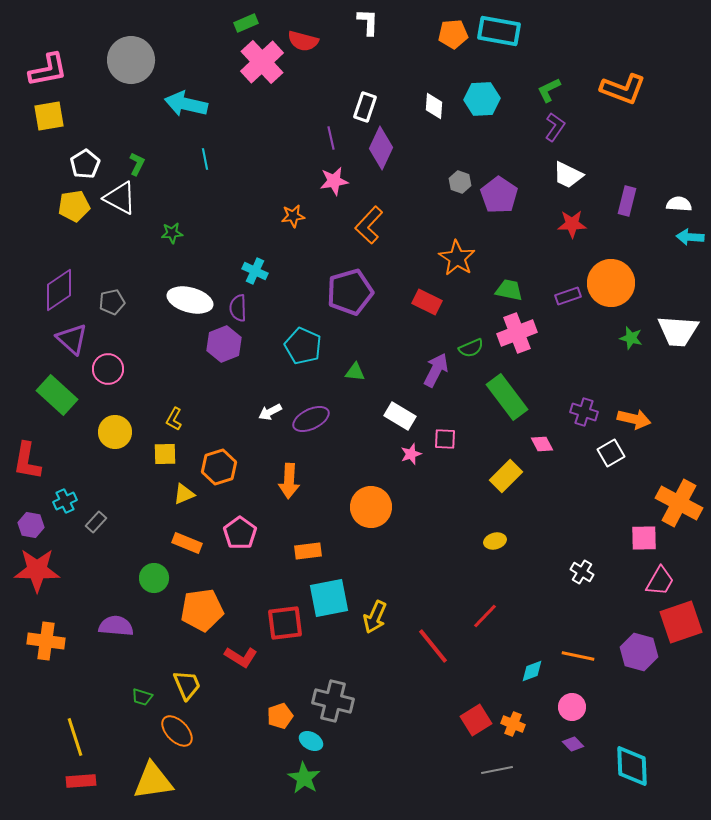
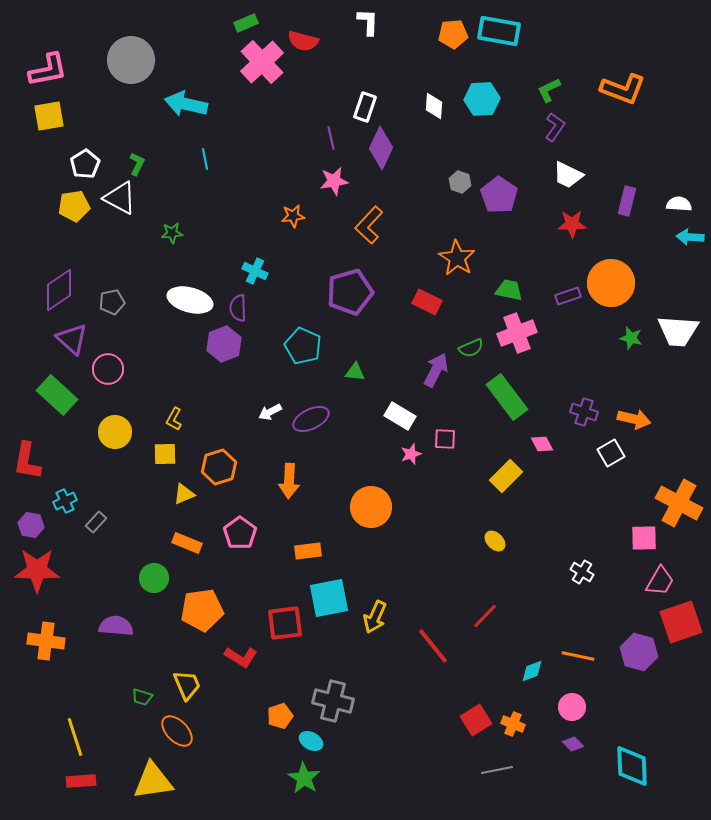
yellow ellipse at (495, 541): rotated 60 degrees clockwise
